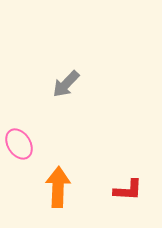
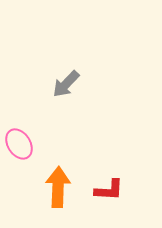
red L-shape: moved 19 px left
